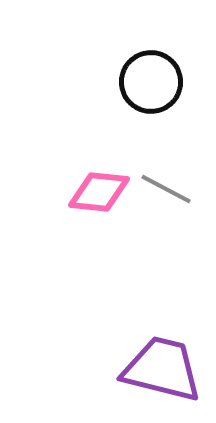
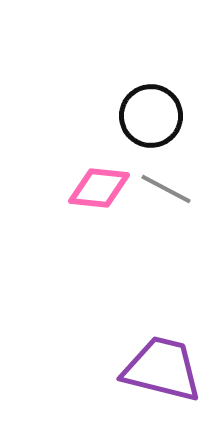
black circle: moved 34 px down
pink diamond: moved 4 px up
